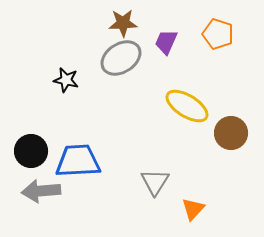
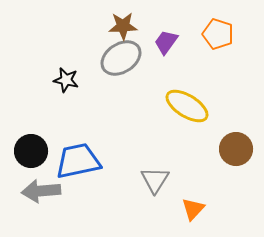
brown star: moved 3 px down
purple trapezoid: rotated 12 degrees clockwise
brown circle: moved 5 px right, 16 px down
blue trapezoid: rotated 9 degrees counterclockwise
gray triangle: moved 2 px up
